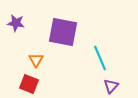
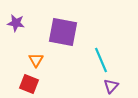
cyan line: moved 1 px right, 2 px down
